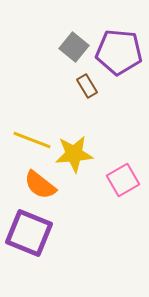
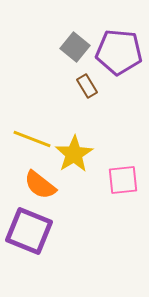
gray square: moved 1 px right
yellow line: moved 1 px up
yellow star: rotated 27 degrees counterclockwise
pink square: rotated 24 degrees clockwise
purple square: moved 2 px up
